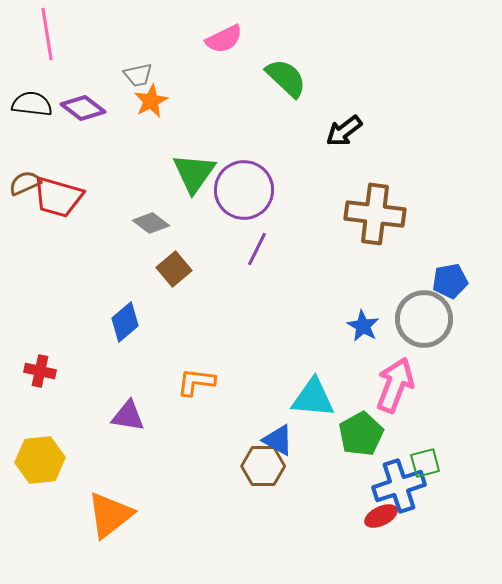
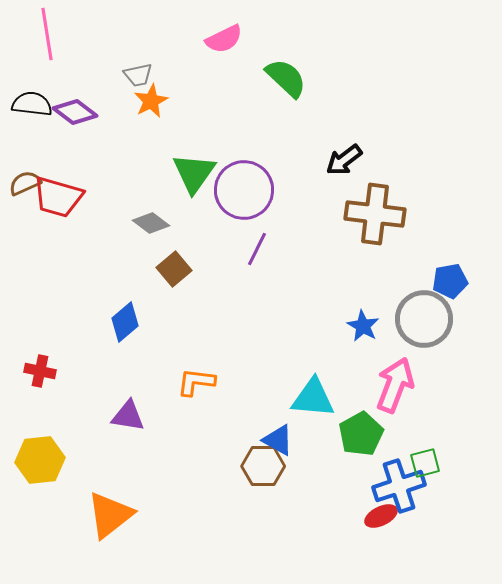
purple diamond: moved 8 px left, 4 px down
black arrow: moved 29 px down
